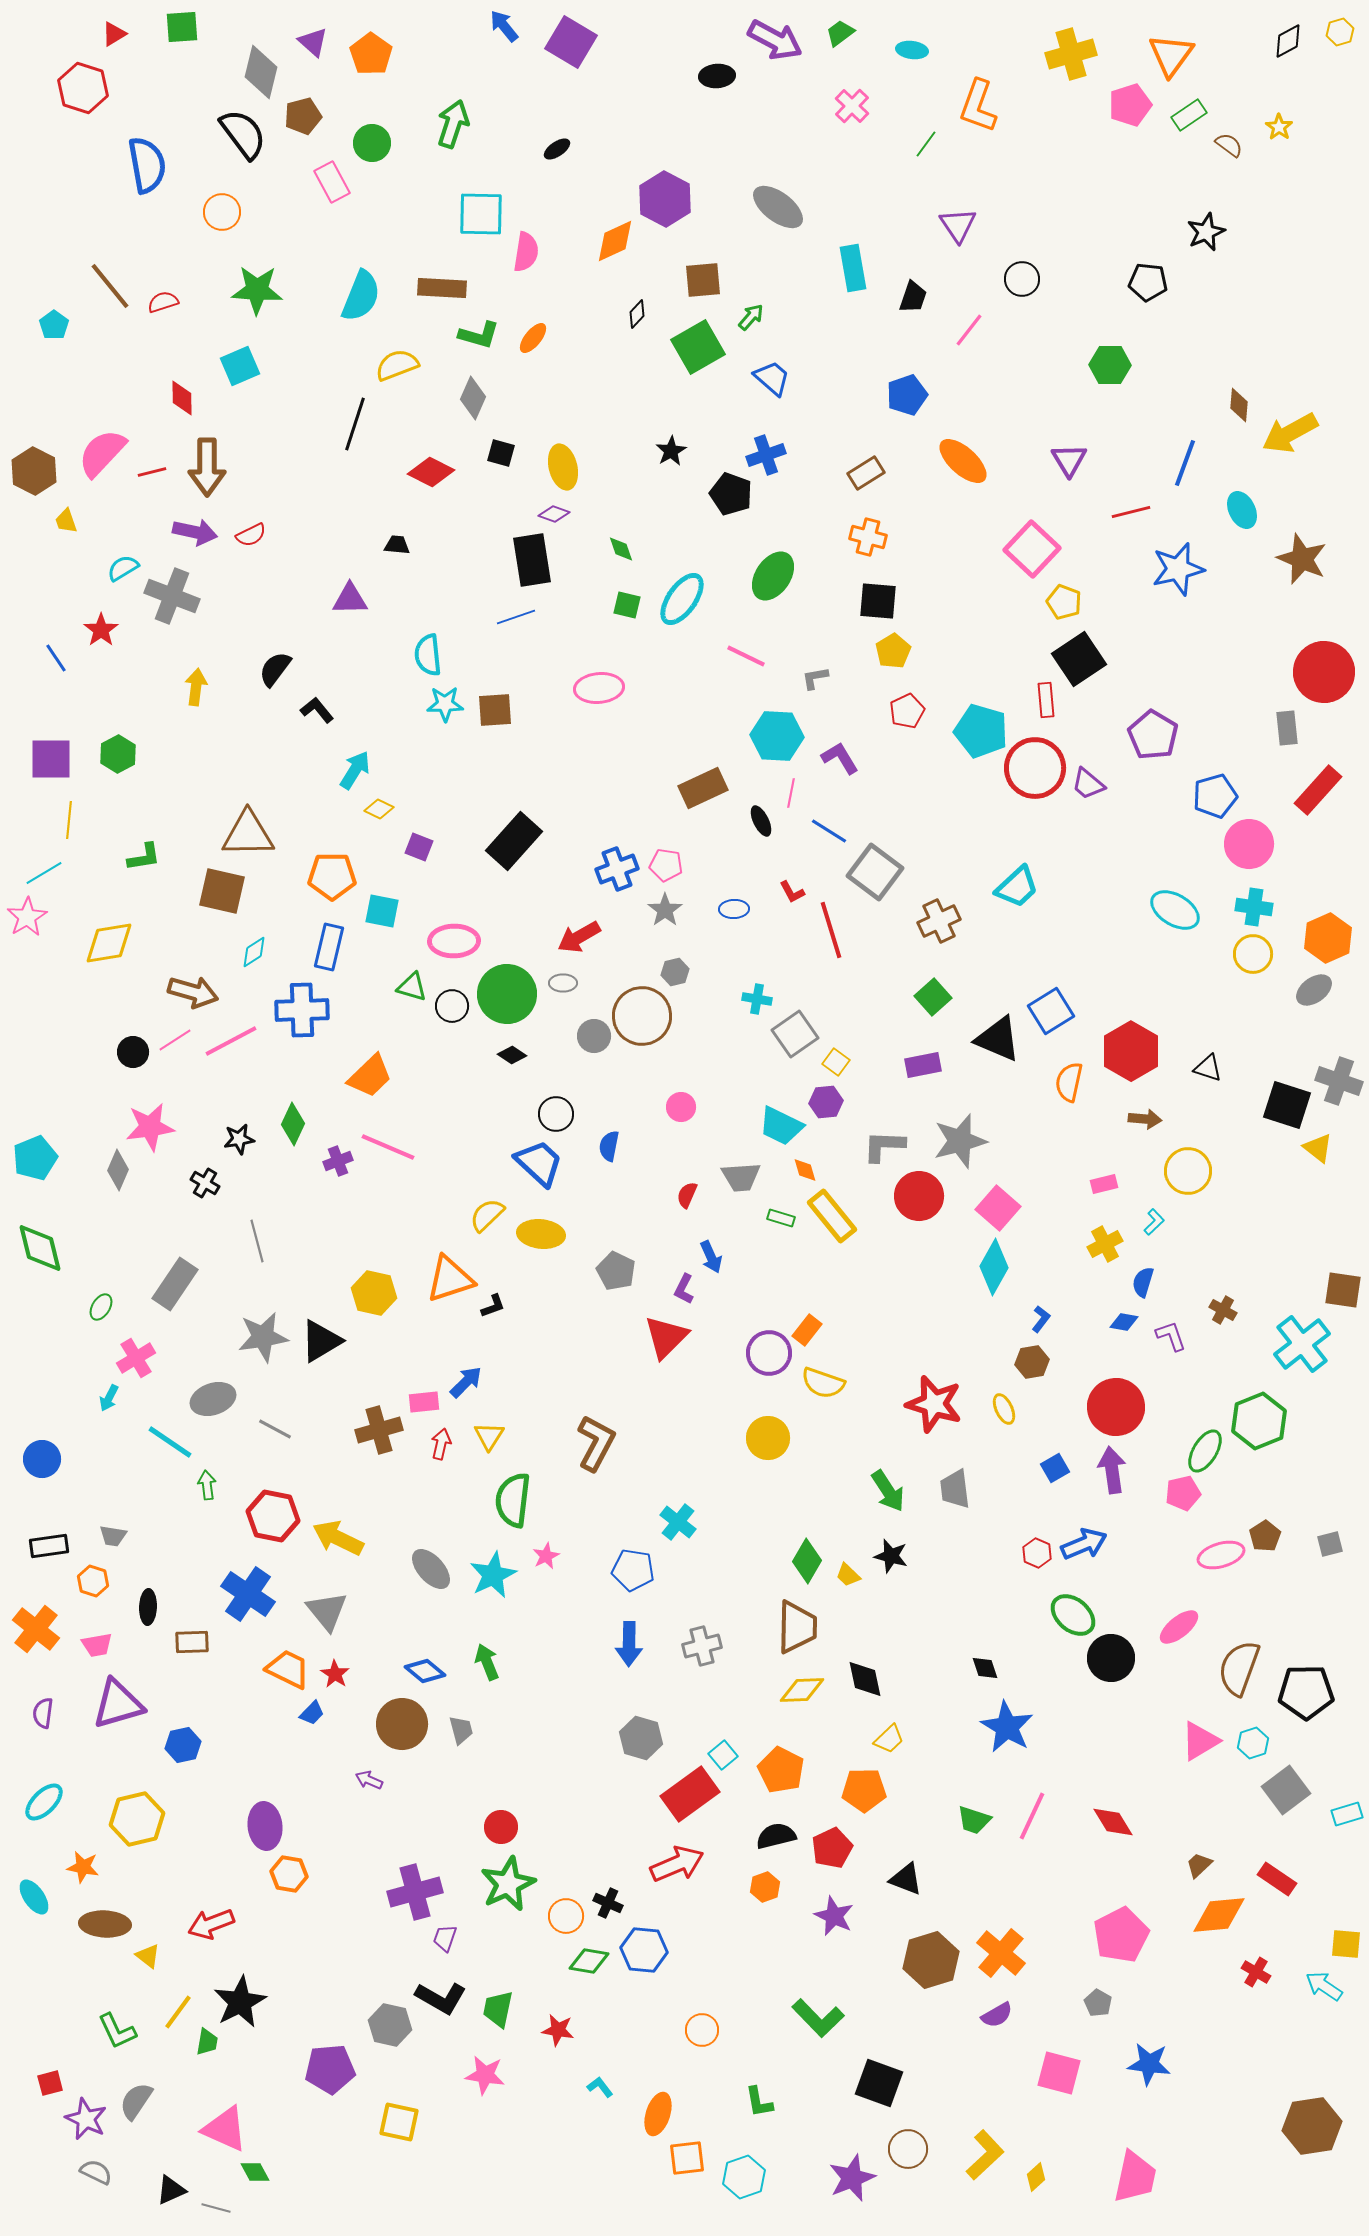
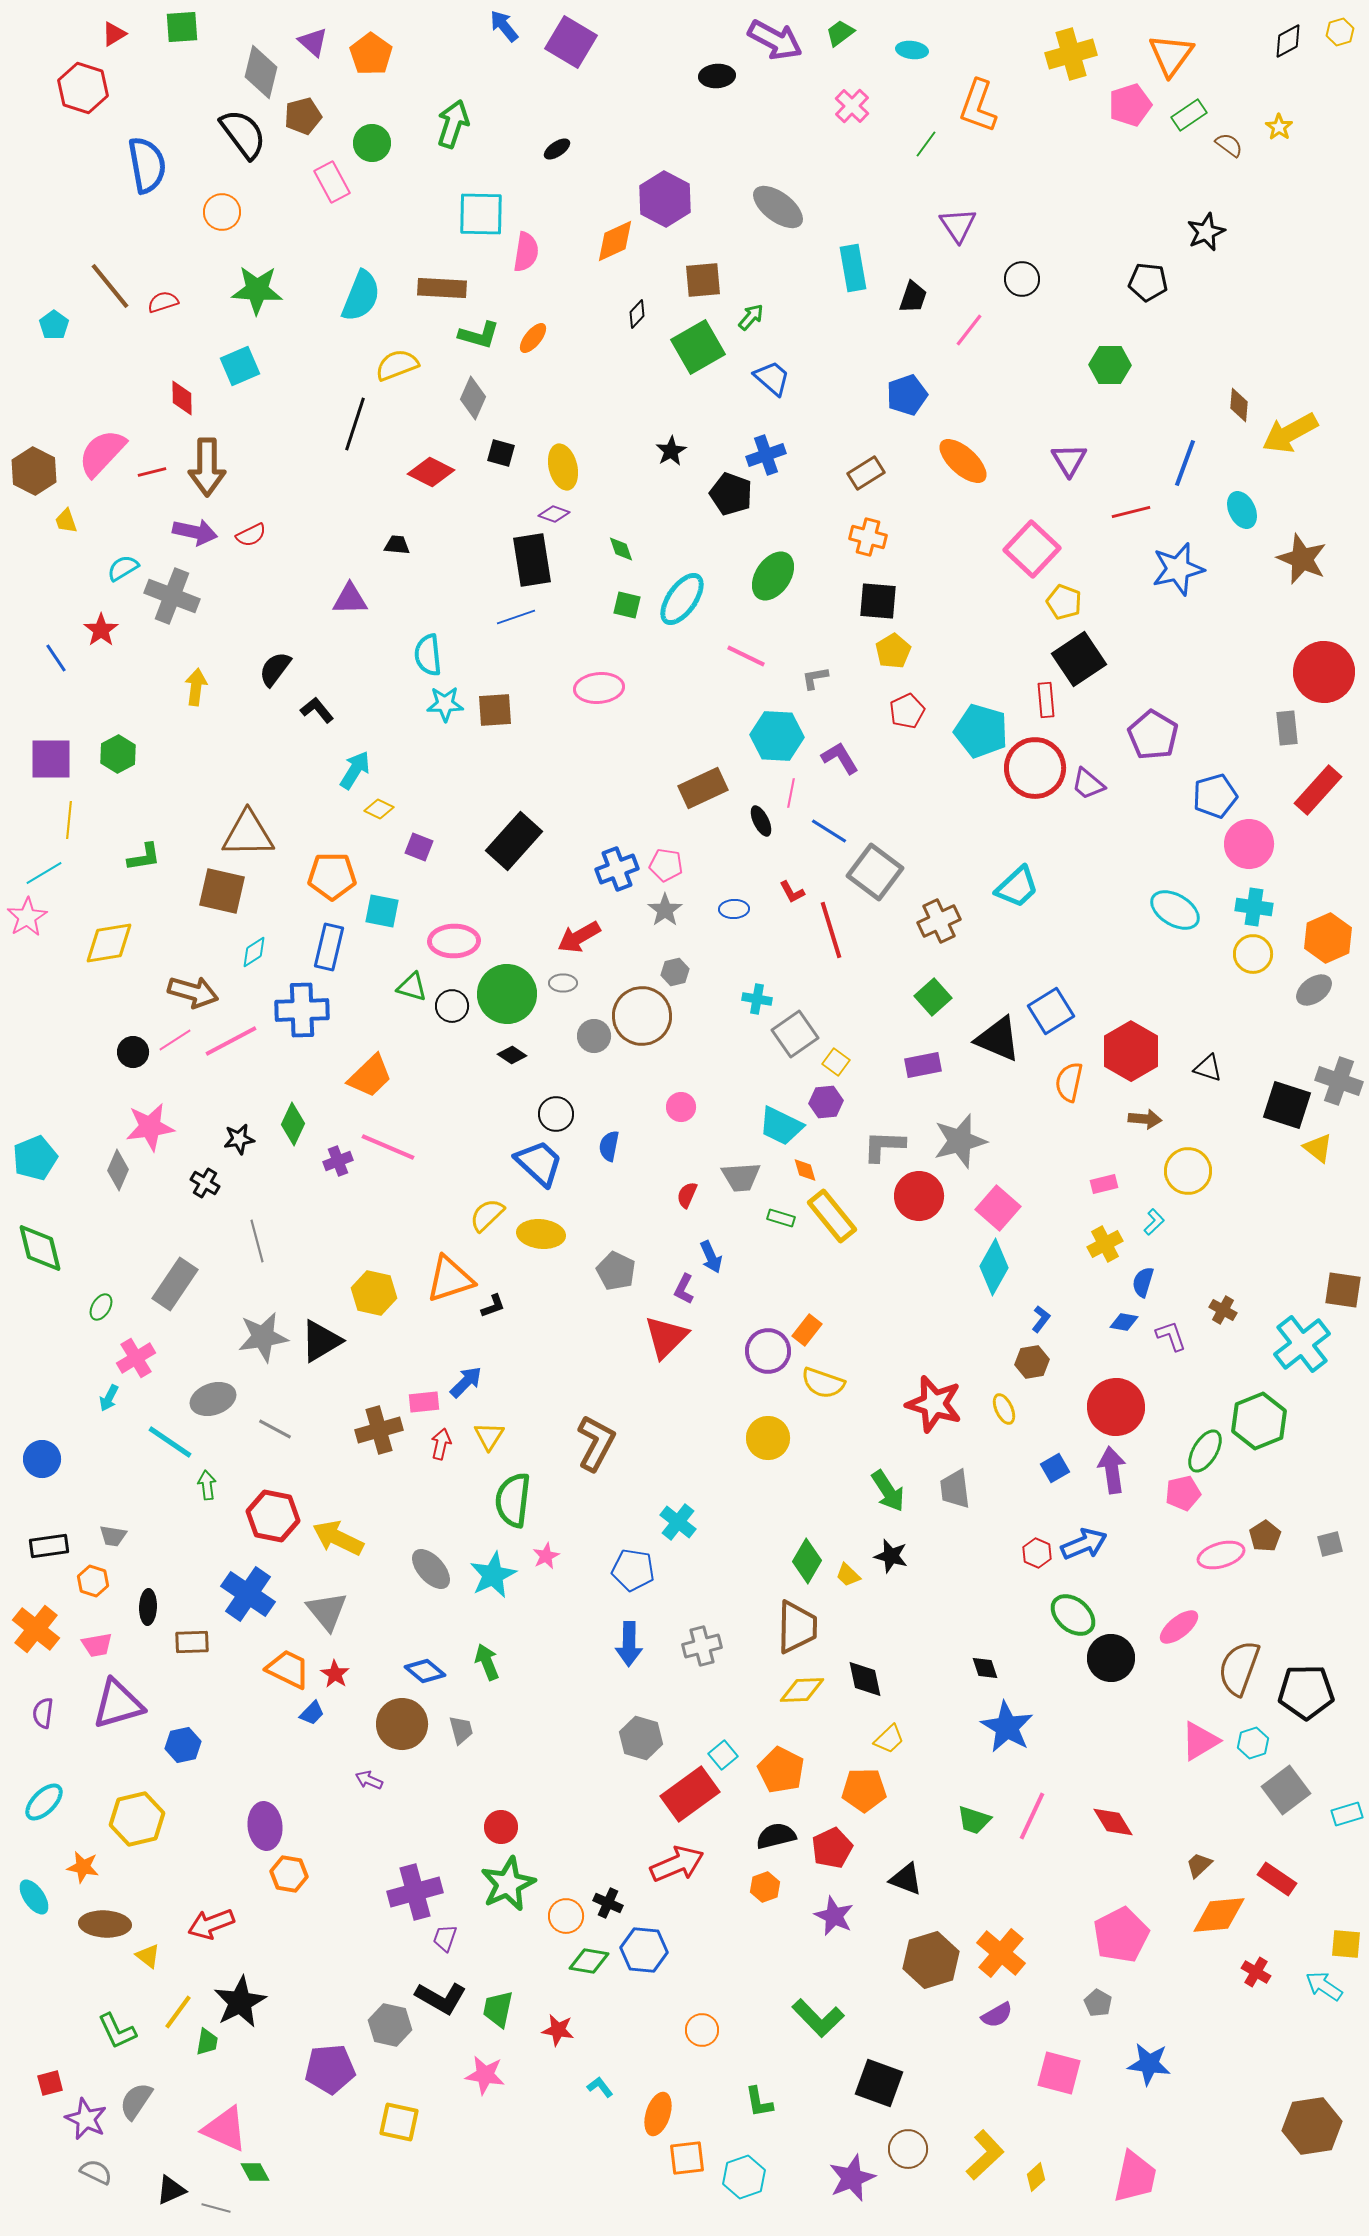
purple circle at (769, 1353): moved 1 px left, 2 px up
